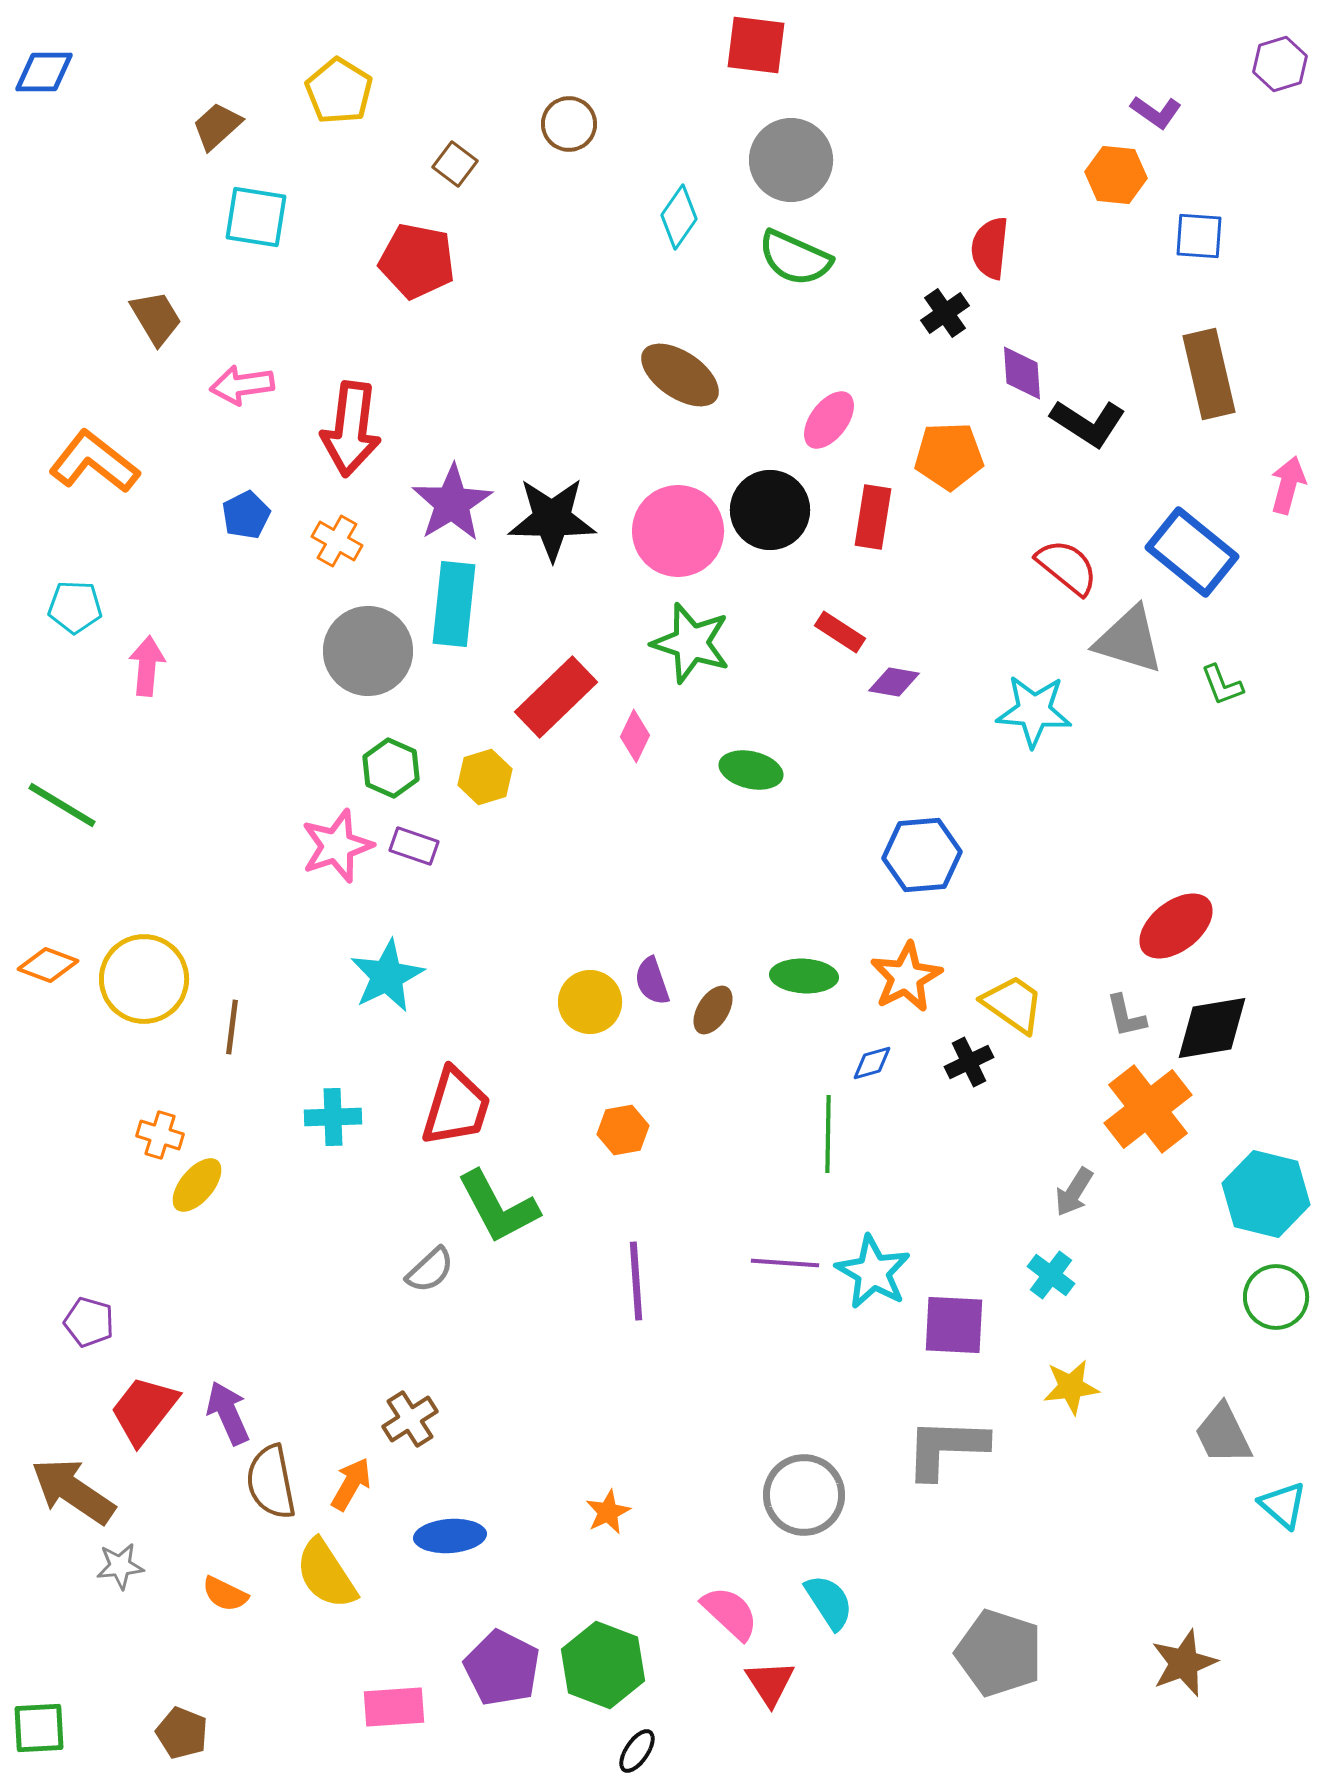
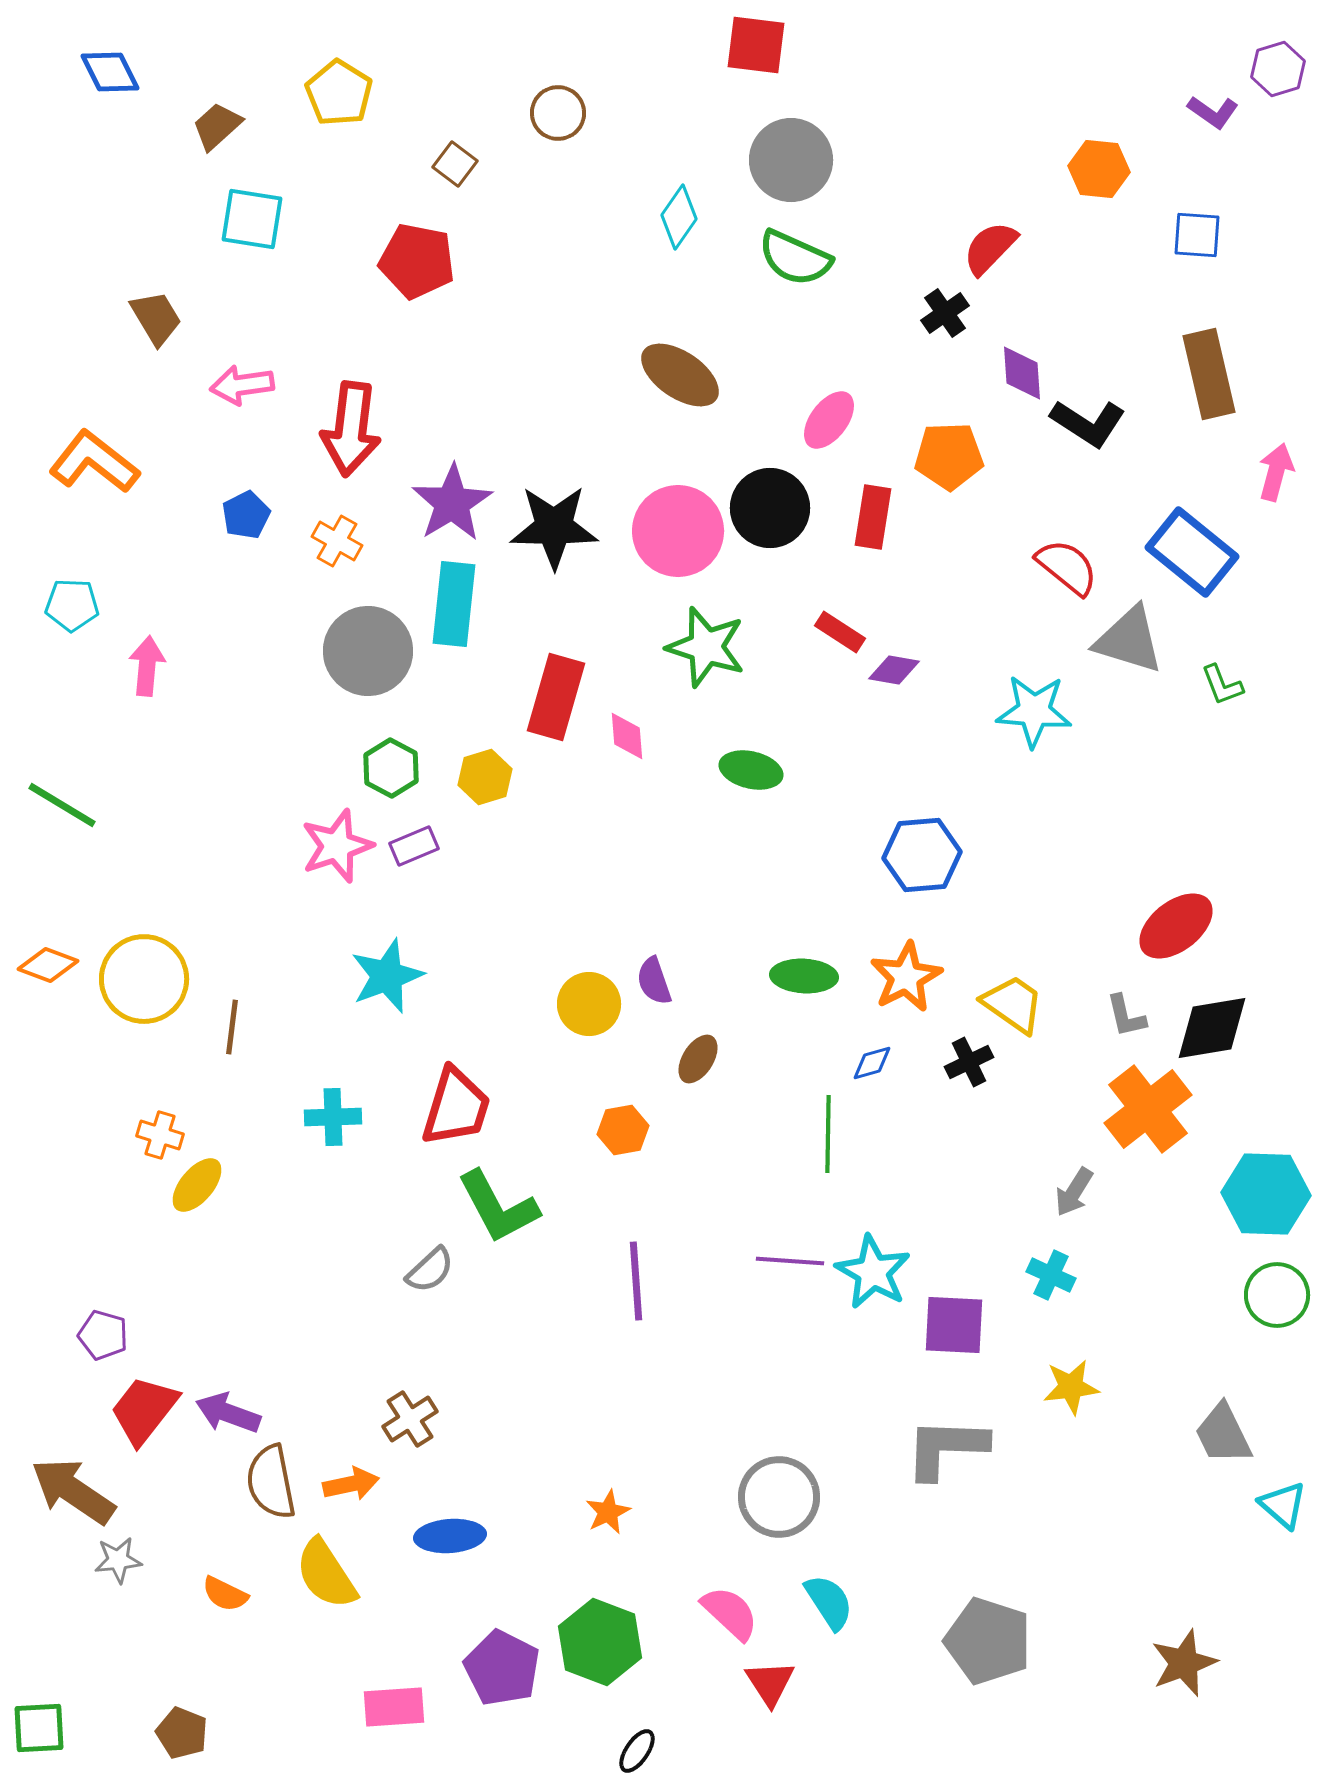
purple hexagon at (1280, 64): moved 2 px left, 5 px down
blue diamond at (44, 72): moved 66 px right; rotated 64 degrees clockwise
yellow pentagon at (339, 91): moved 2 px down
purple L-shape at (1156, 112): moved 57 px right
brown circle at (569, 124): moved 11 px left, 11 px up
orange hexagon at (1116, 175): moved 17 px left, 6 px up
cyan square at (256, 217): moved 4 px left, 2 px down
blue square at (1199, 236): moved 2 px left, 1 px up
red semicircle at (990, 248): rotated 38 degrees clockwise
pink arrow at (1288, 485): moved 12 px left, 13 px up
black circle at (770, 510): moved 2 px up
black star at (552, 519): moved 2 px right, 8 px down
cyan pentagon at (75, 607): moved 3 px left, 2 px up
green star at (691, 643): moved 15 px right, 4 px down
purple diamond at (894, 682): moved 12 px up
red rectangle at (556, 697): rotated 30 degrees counterclockwise
pink diamond at (635, 736): moved 8 px left; rotated 30 degrees counterclockwise
green hexagon at (391, 768): rotated 4 degrees clockwise
purple rectangle at (414, 846): rotated 42 degrees counterclockwise
cyan star at (387, 976): rotated 6 degrees clockwise
purple semicircle at (652, 981): moved 2 px right
yellow circle at (590, 1002): moved 1 px left, 2 px down
brown ellipse at (713, 1010): moved 15 px left, 49 px down
cyan hexagon at (1266, 1194): rotated 12 degrees counterclockwise
purple line at (785, 1263): moved 5 px right, 2 px up
cyan cross at (1051, 1275): rotated 12 degrees counterclockwise
green circle at (1276, 1297): moved 1 px right, 2 px up
purple pentagon at (89, 1322): moved 14 px right, 13 px down
purple arrow at (228, 1413): rotated 46 degrees counterclockwise
orange arrow at (351, 1484): rotated 48 degrees clockwise
gray circle at (804, 1495): moved 25 px left, 2 px down
gray star at (120, 1566): moved 2 px left, 6 px up
gray pentagon at (999, 1653): moved 11 px left, 12 px up
green hexagon at (603, 1665): moved 3 px left, 23 px up
